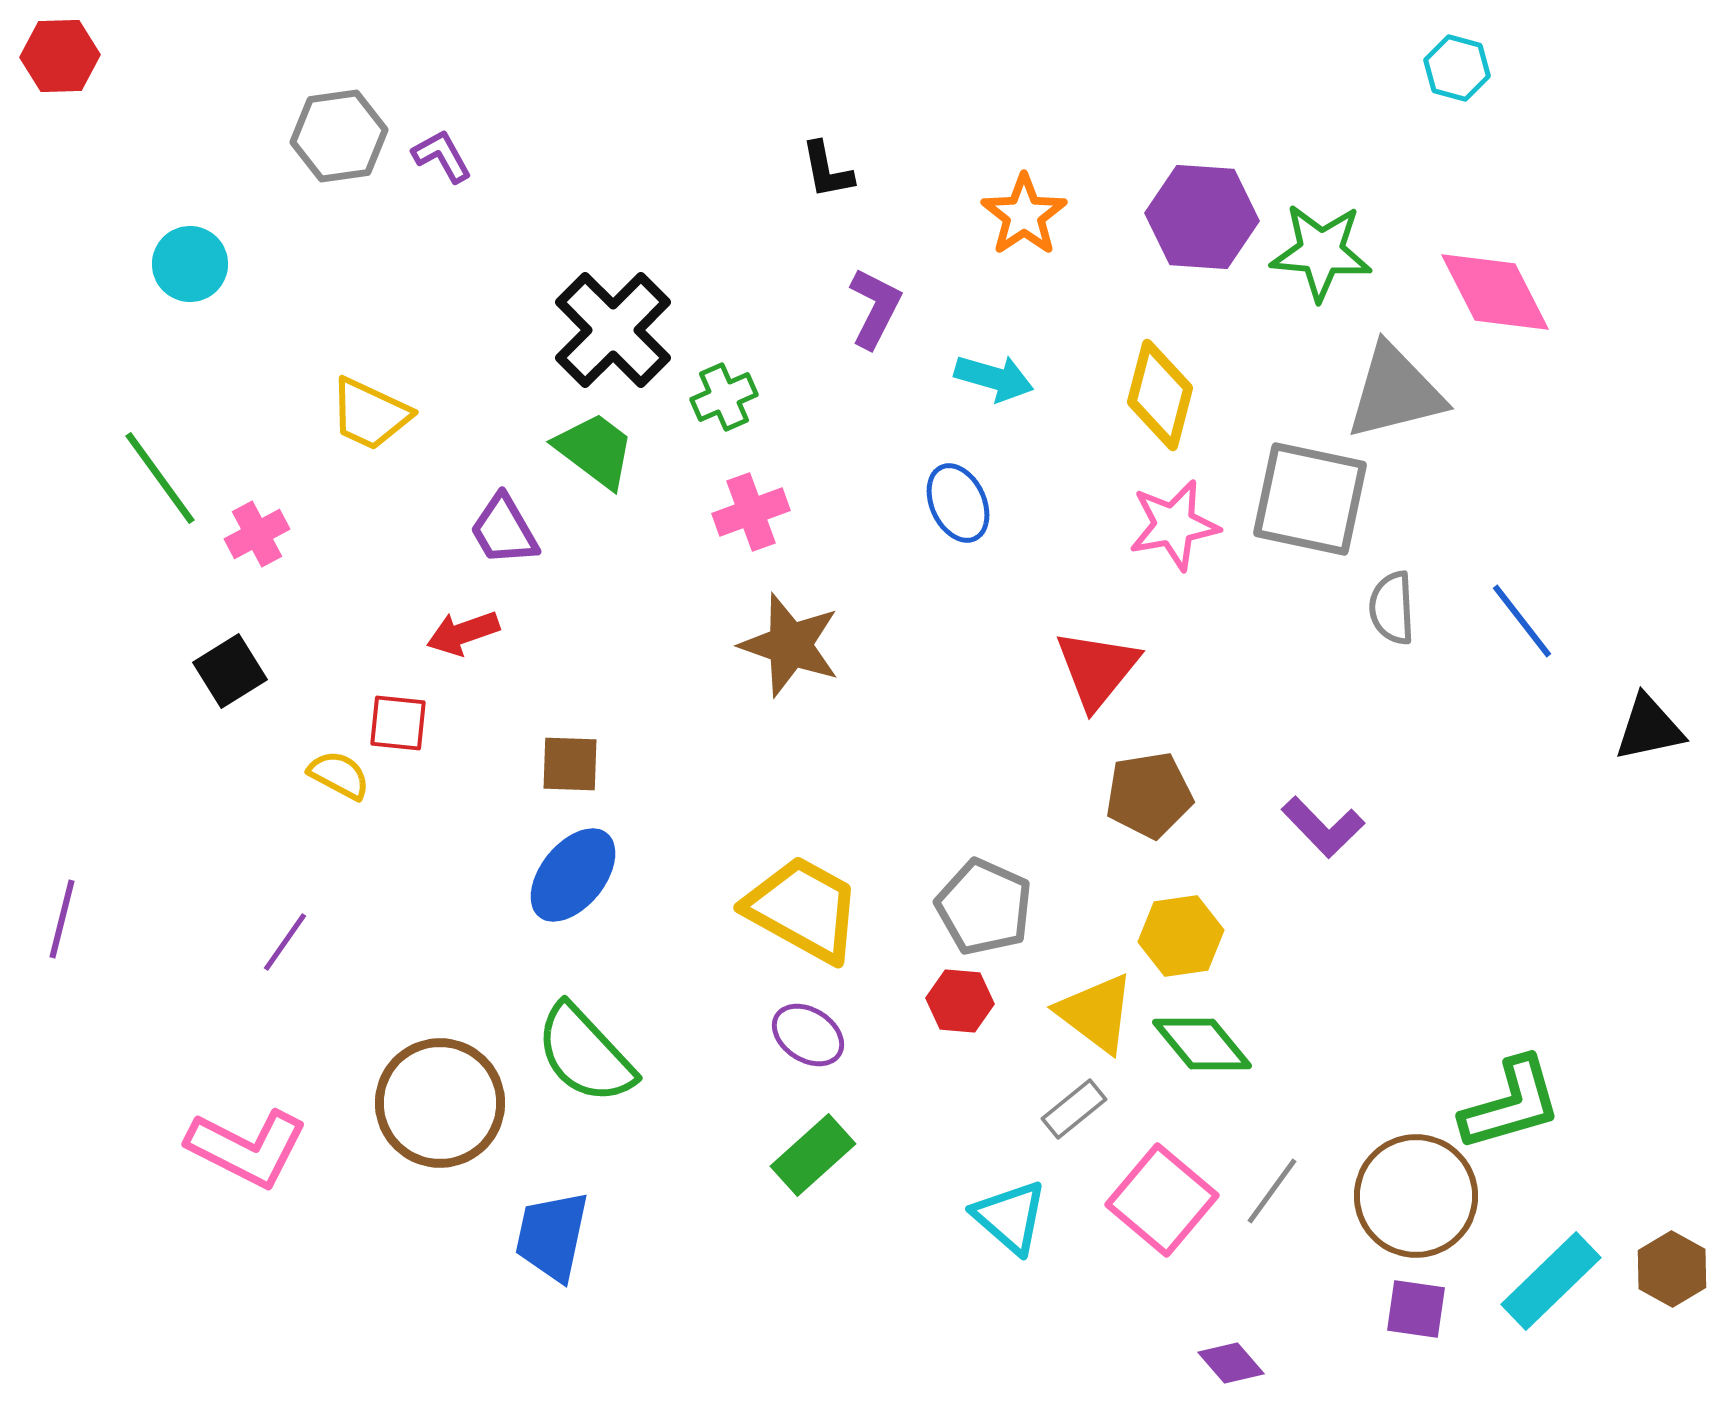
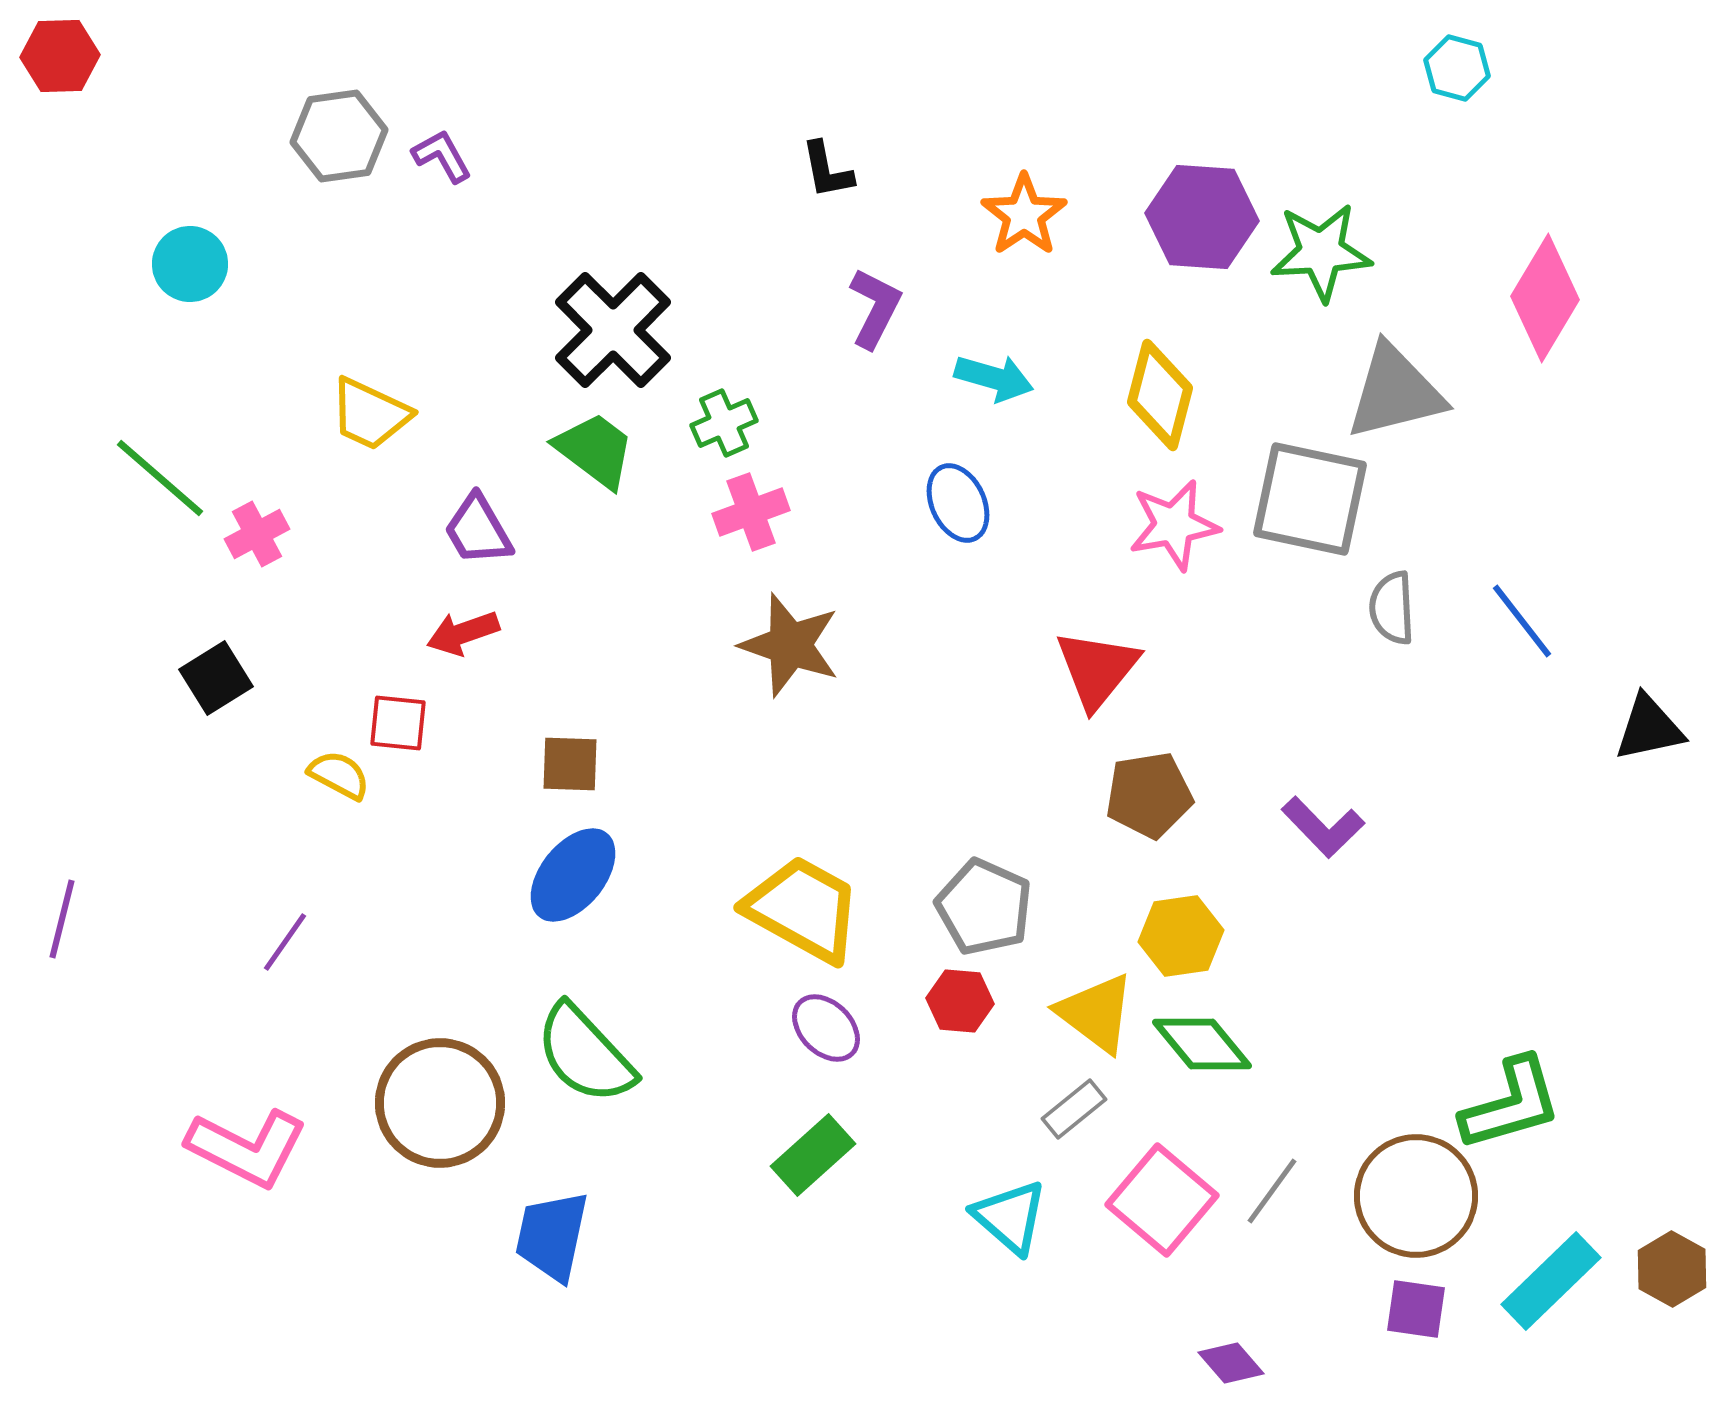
green star at (1321, 252): rotated 8 degrees counterclockwise
pink diamond at (1495, 292): moved 50 px right, 6 px down; rotated 58 degrees clockwise
green cross at (724, 397): moved 26 px down
green line at (160, 478): rotated 13 degrees counterclockwise
purple trapezoid at (504, 530): moved 26 px left
black square at (230, 671): moved 14 px left, 7 px down
purple ellipse at (808, 1035): moved 18 px right, 7 px up; rotated 12 degrees clockwise
